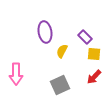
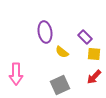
yellow semicircle: moved 1 px down; rotated 80 degrees counterclockwise
